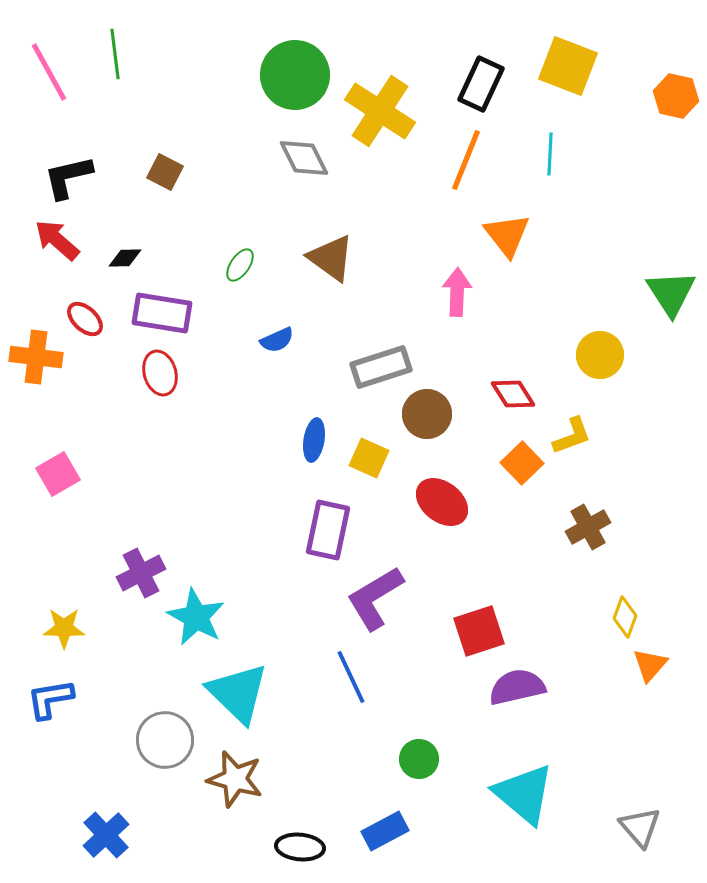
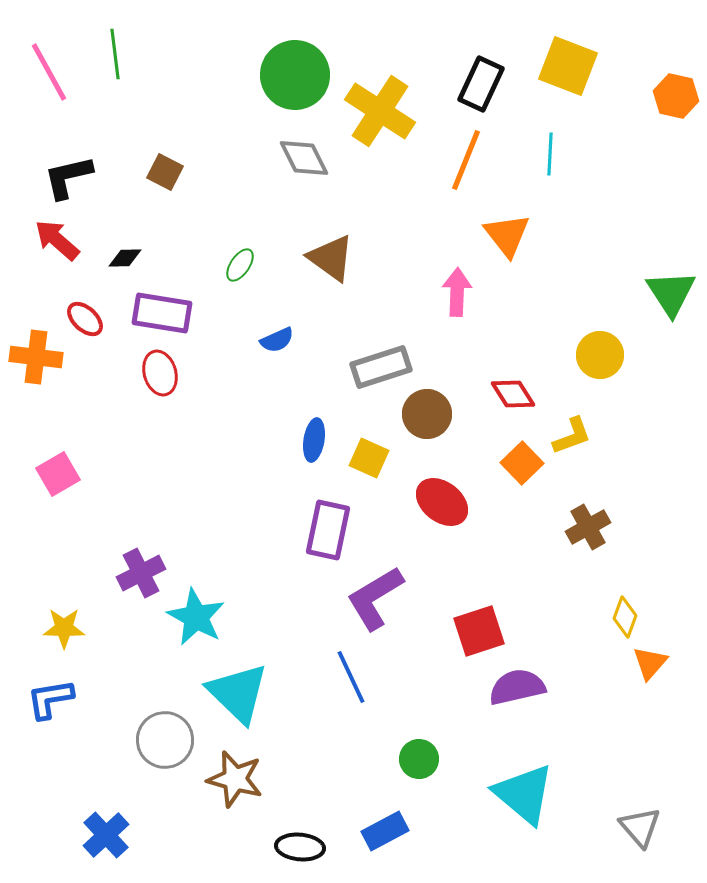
orange triangle at (650, 665): moved 2 px up
